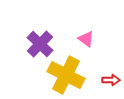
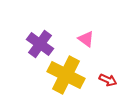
purple cross: rotated 8 degrees counterclockwise
red arrow: moved 3 px left; rotated 24 degrees clockwise
